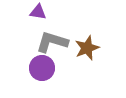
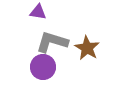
brown star: rotated 20 degrees counterclockwise
purple circle: moved 1 px right, 1 px up
